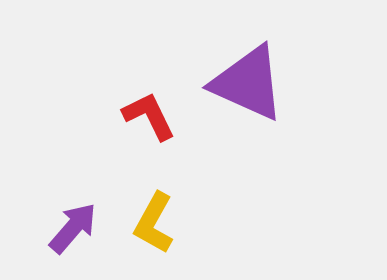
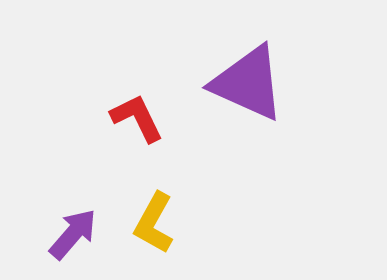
red L-shape: moved 12 px left, 2 px down
purple arrow: moved 6 px down
